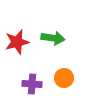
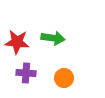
red star: rotated 20 degrees clockwise
purple cross: moved 6 px left, 11 px up
